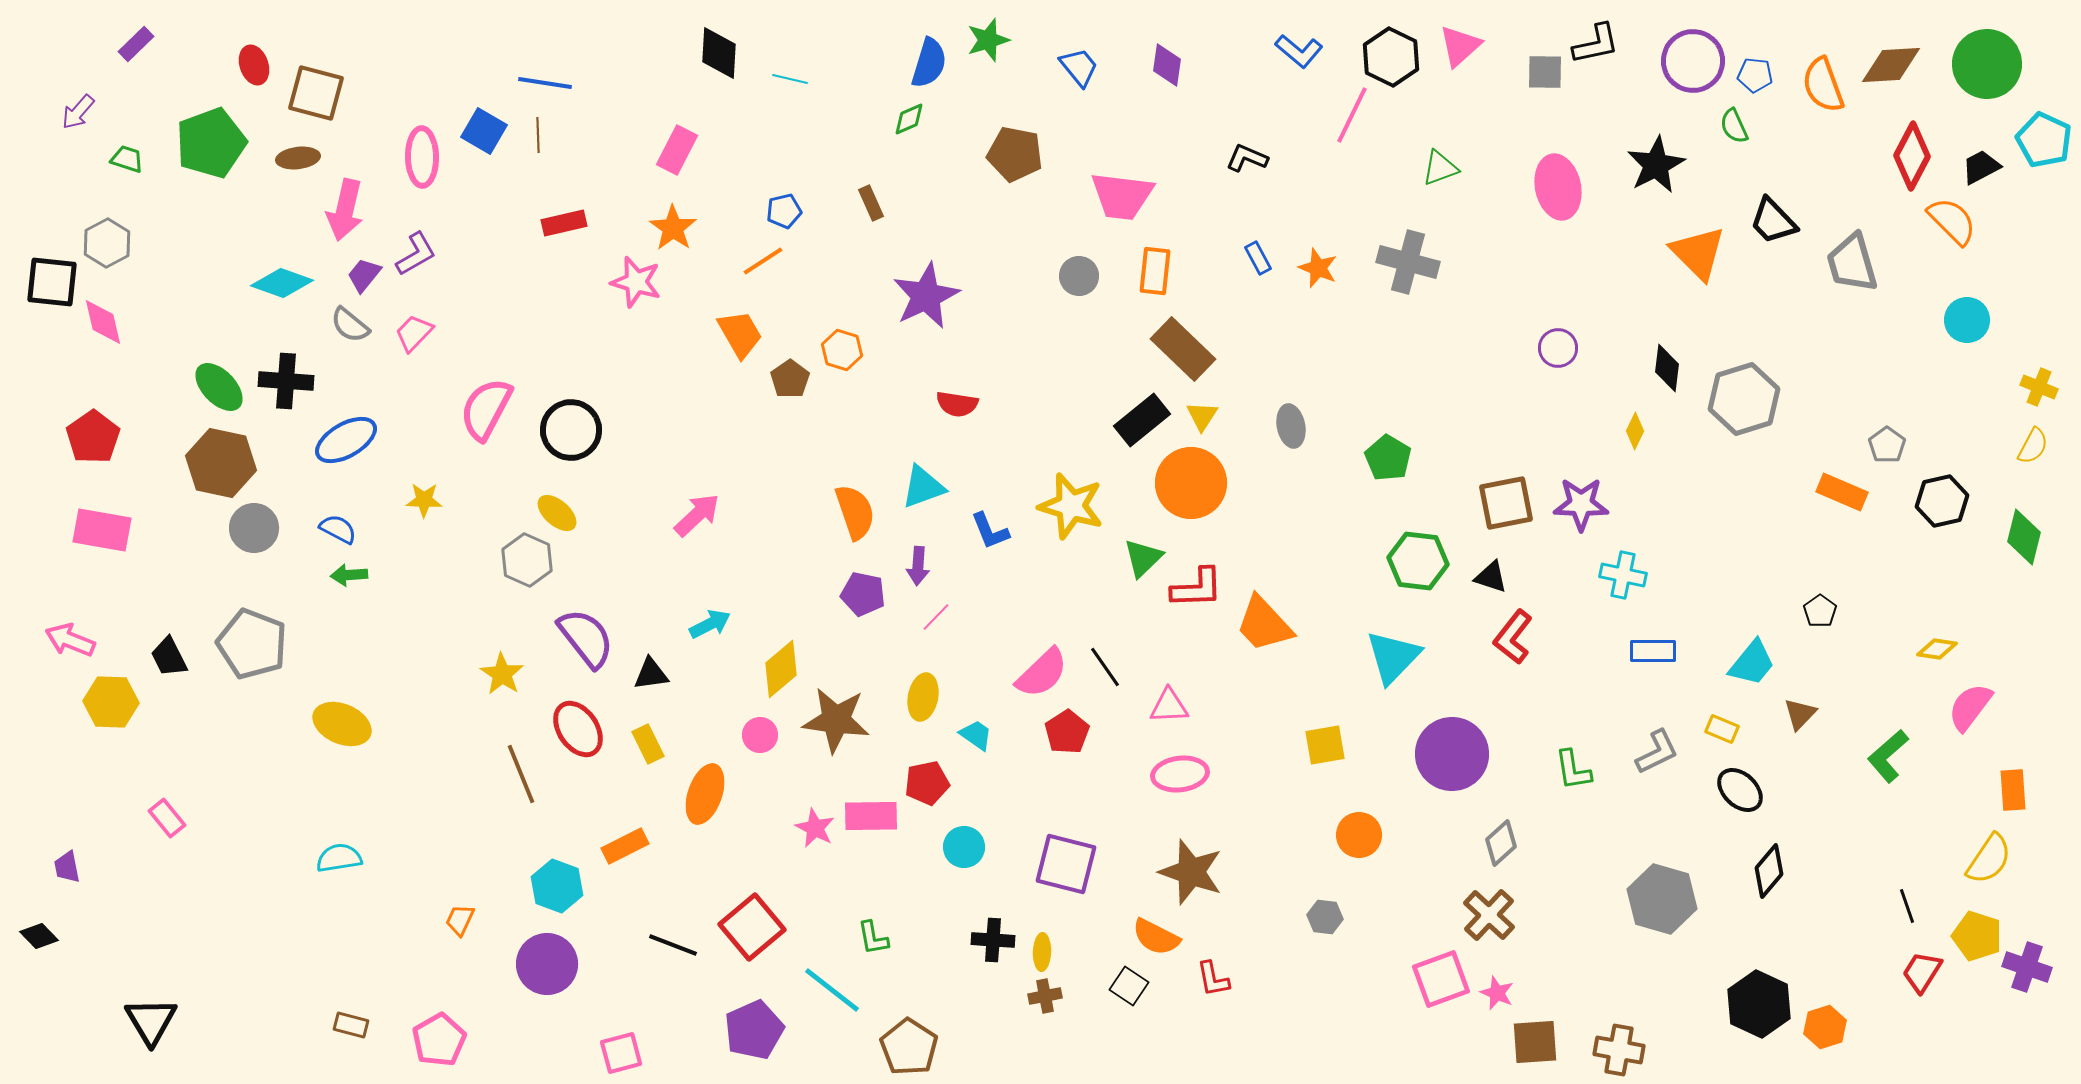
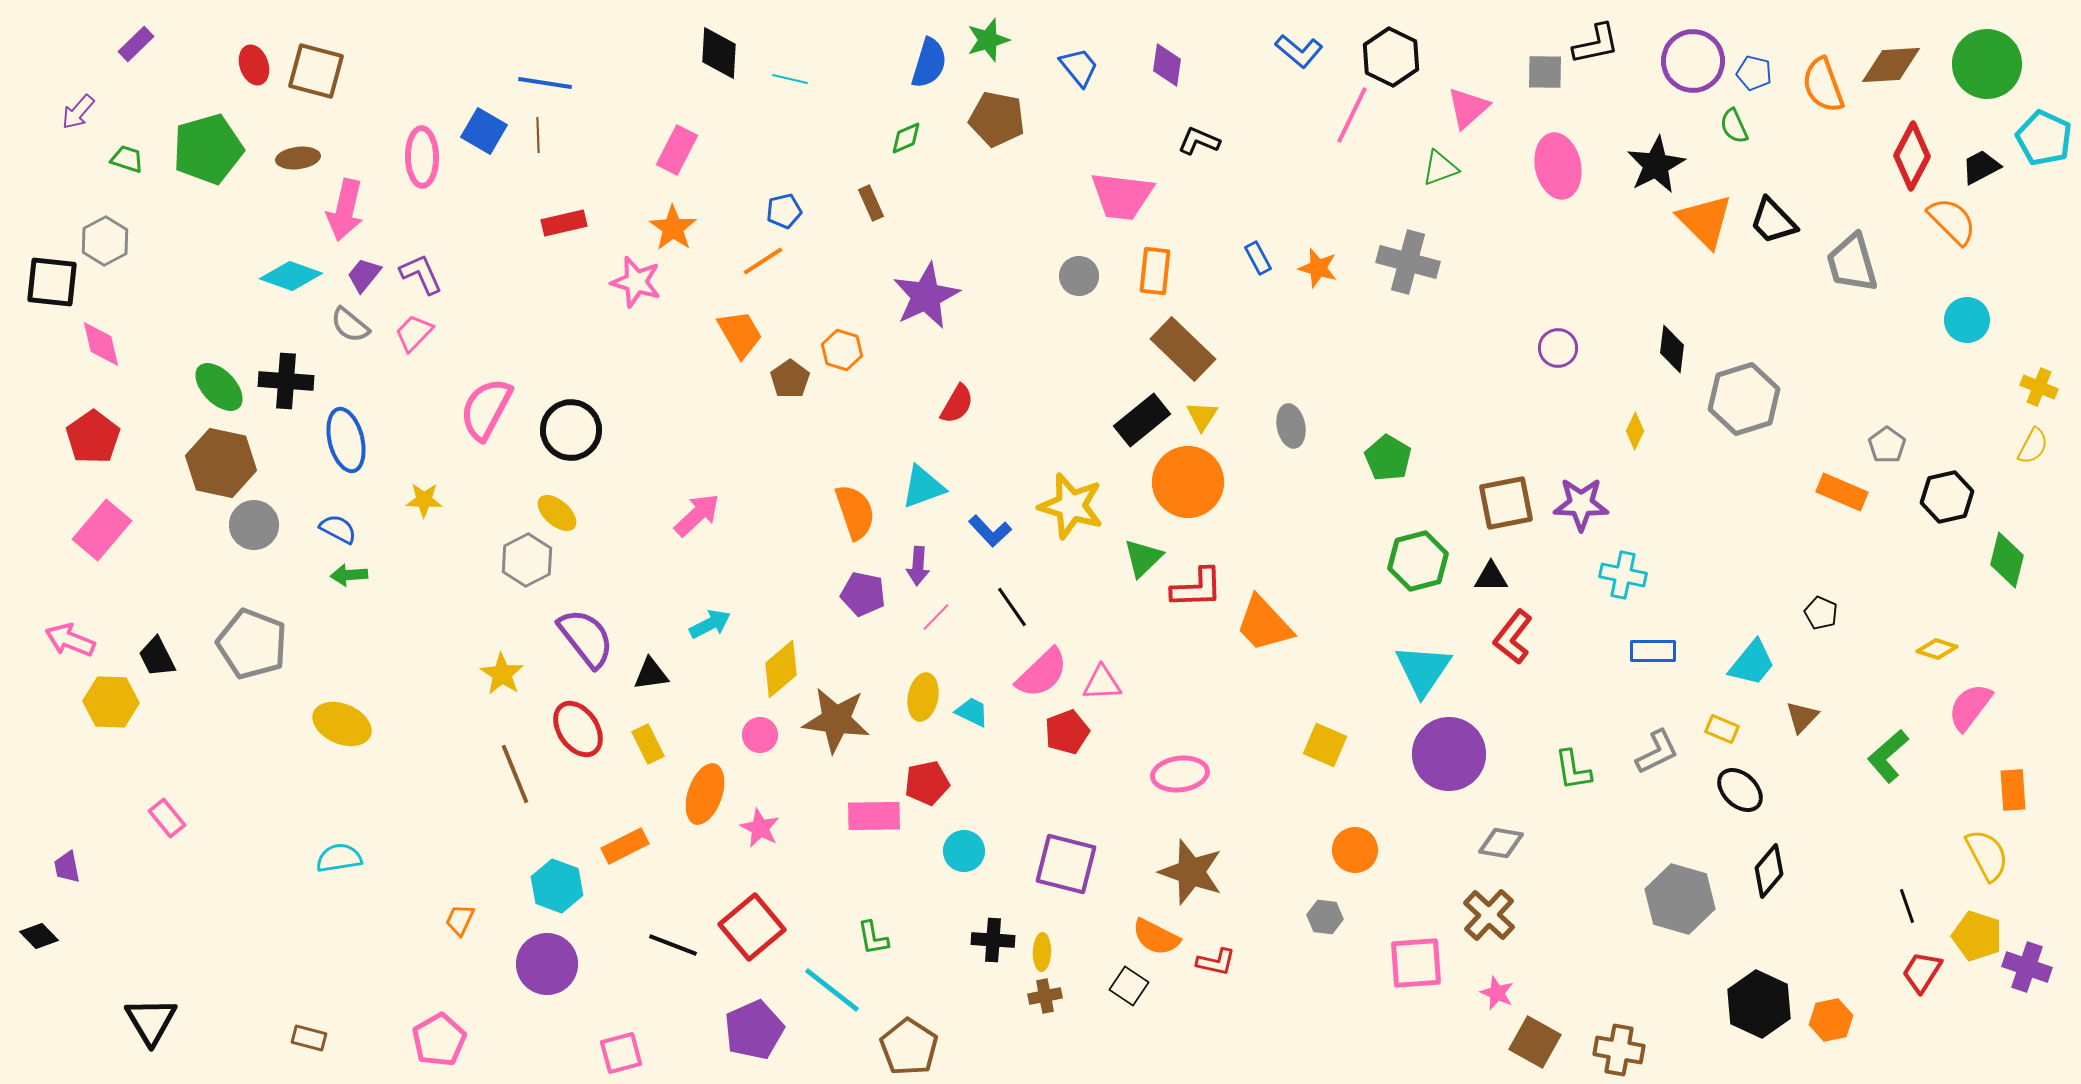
pink triangle at (1460, 46): moved 8 px right, 62 px down
blue pentagon at (1755, 75): moved 1 px left, 2 px up; rotated 8 degrees clockwise
brown square at (316, 93): moved 22 px up
green diamond at (909, 119): moved 3 px left, 19 px down
cyan pentagon at (2044, 140): moved 2 px up
green pentagon at (211, 143): moved 3 px left, 6 px down; rotated 4 degrees clockwise
brown pentagon at (1015, 154): moved 18 px left, 35 px up
black L-shape at (1247, 158): moved 48 px left, 17 px up
pink ellipse at (1558, 187): moved 21 px up
gray hexagon at (107, 243): moved 2 px left, 2 px up
orange triangle at (1698, 253): moved 7 px right, 32 px up
purple L-shape at (416, 254): moved 5 px right, 20 px down; rotated 84 degrees counterclockwise
orange star at (1318, 268): rotated 6 degrees counterclockwise
cyan diamond at (282, 283): moved 9 px right, 7 px up
pink diamond at (103, 322): moved 2 px left, 22 px down
black diamond at (1667, 368): moved 5 px right, 19 px up
red semicircle at (957, 404): rotated 69 degrees counterclockwise
blue ellipse at (346, 440): rotated 74 degrees counterclockwise
orange circle at (1191, 483): moved 3 px left, 1 px up
black hexagon at (1942, 501): moved 5 px right, 4 px up
gray circle at (254, 528): moved 3 px up
pink rectangle at (102, 530): rotated 60 degrees counterclockwise
blue L-shape at (990, 531): rotated 21 degrees counterclockwise
green diamond at (2024, 537): moved 17 px left, 23 px down
gray hexagon at (527, 560): rotated 9 degrees clockwise
green hexagon at (1418, 561): rotated 22 degrees counterclockwise
black triangle at (1491, 577): rotated 18 degrees counterclockwise
black pentagon at (1820, 611): moved 1 px right, 2 px down; rotated 12 degrees counterclockwise
yellow diamond at (1937, 649): rotated 9 degrees clockwise
black trapezoid at (169, 657): moved 12 px left
cyan triangle at (1393, 657): moved 30 px right, 13 px down; rotated 10 degrees counterclockwise
black line at (1105, 667): moved 93 px left, 60 px up
pink triangle at (1169, 706): moved 67 px left, 23 px up
brown triangle at (1800, 714): moved 2 px right, 3 px down
red pentagon at (1067, 732): rotated 12 degrees clockwise
cyan trapezoid at (976, 735): moved 4 px left, 23 px up; rotated 9 degrees counterclockwise
yellow square at (1325, 745): rotated 33 degrees clockwise
purple circle at (1452, 754): moved 3 px left
brown line at (521, 774): moved 6 px left
pink rectangle at (871, 816): moved 3 px right
pink star at (815, 828): moved 55 px left
orange circle at (1359, 835): moved 4 px left, 15 px down
gray diamond at (1501, 843): rotated 51 degrees clockwise
cyan circle at (964, 847): moved 4 px down
yellow semicircle at (1989, 859): moved 2 px left, 4 px up; rotated 62 degrees counterclockwise
gray hexagon at (1662, 899): moved 18 px right
red L-shape at (1213, 979): moved 3 px right, 17 px up; rotated 66 degrees counterclockwise
pink square at (1441, 979): moved 25 px left, 16 px up; rotated 16 degrees clockwise
brown rectangle at (351, 1025): moved 42 px left, 13 px down
orange hexagon at (1825, 1027): moved 6 px right, 7 px up; rotated 6 degrees clockwise
brown square at (1535, 1042): rotated 33 degrees clockwise
